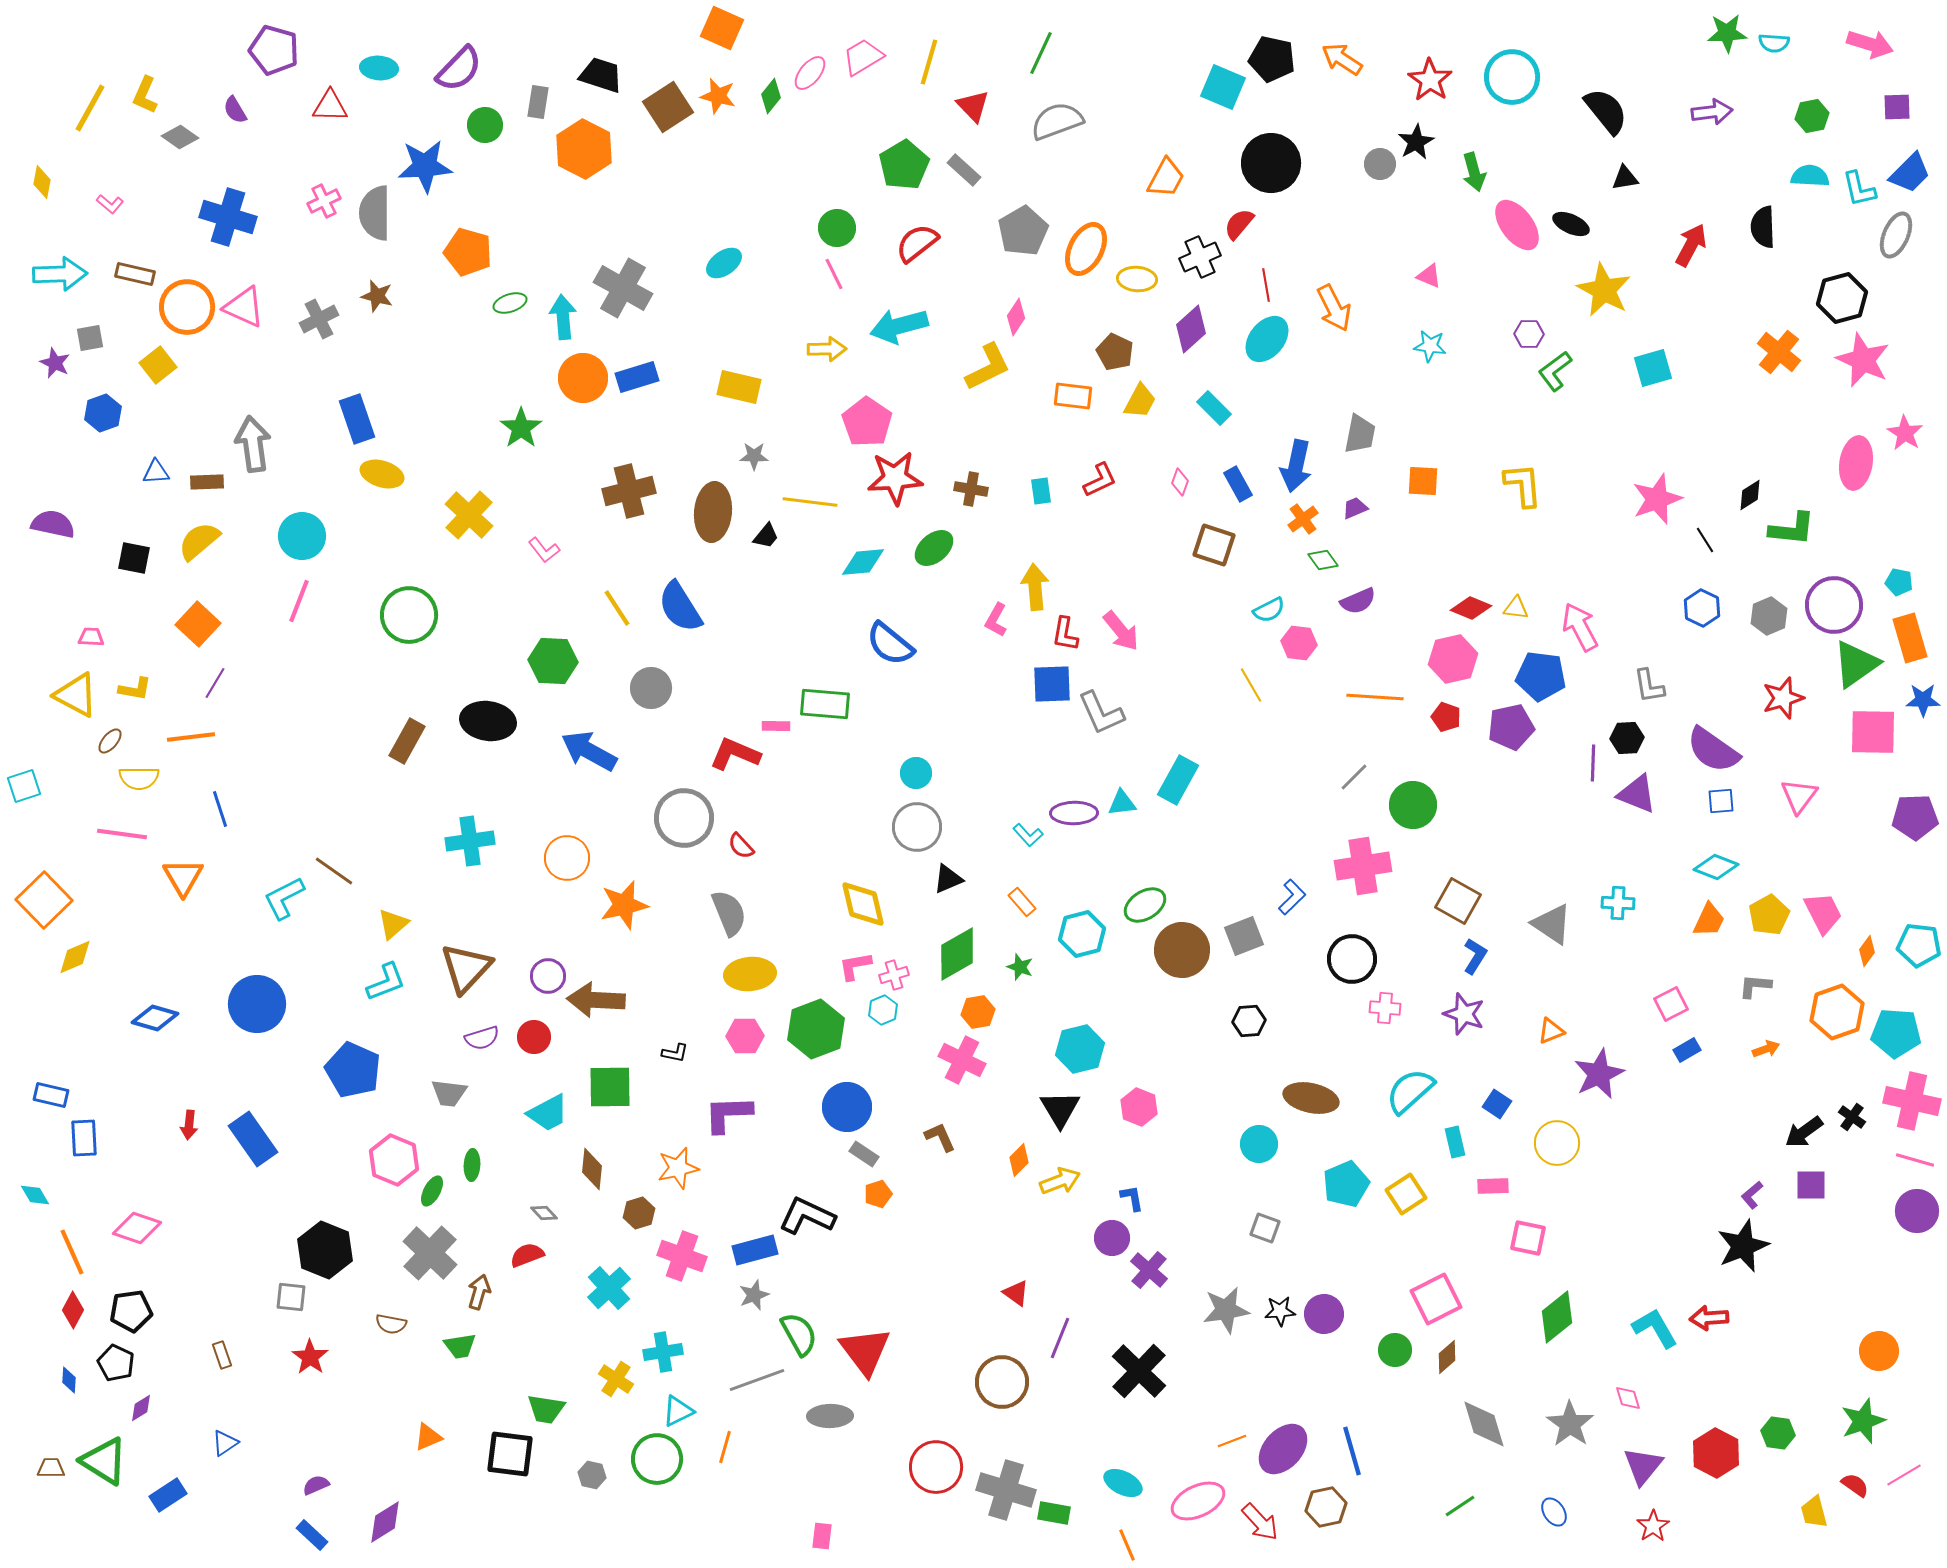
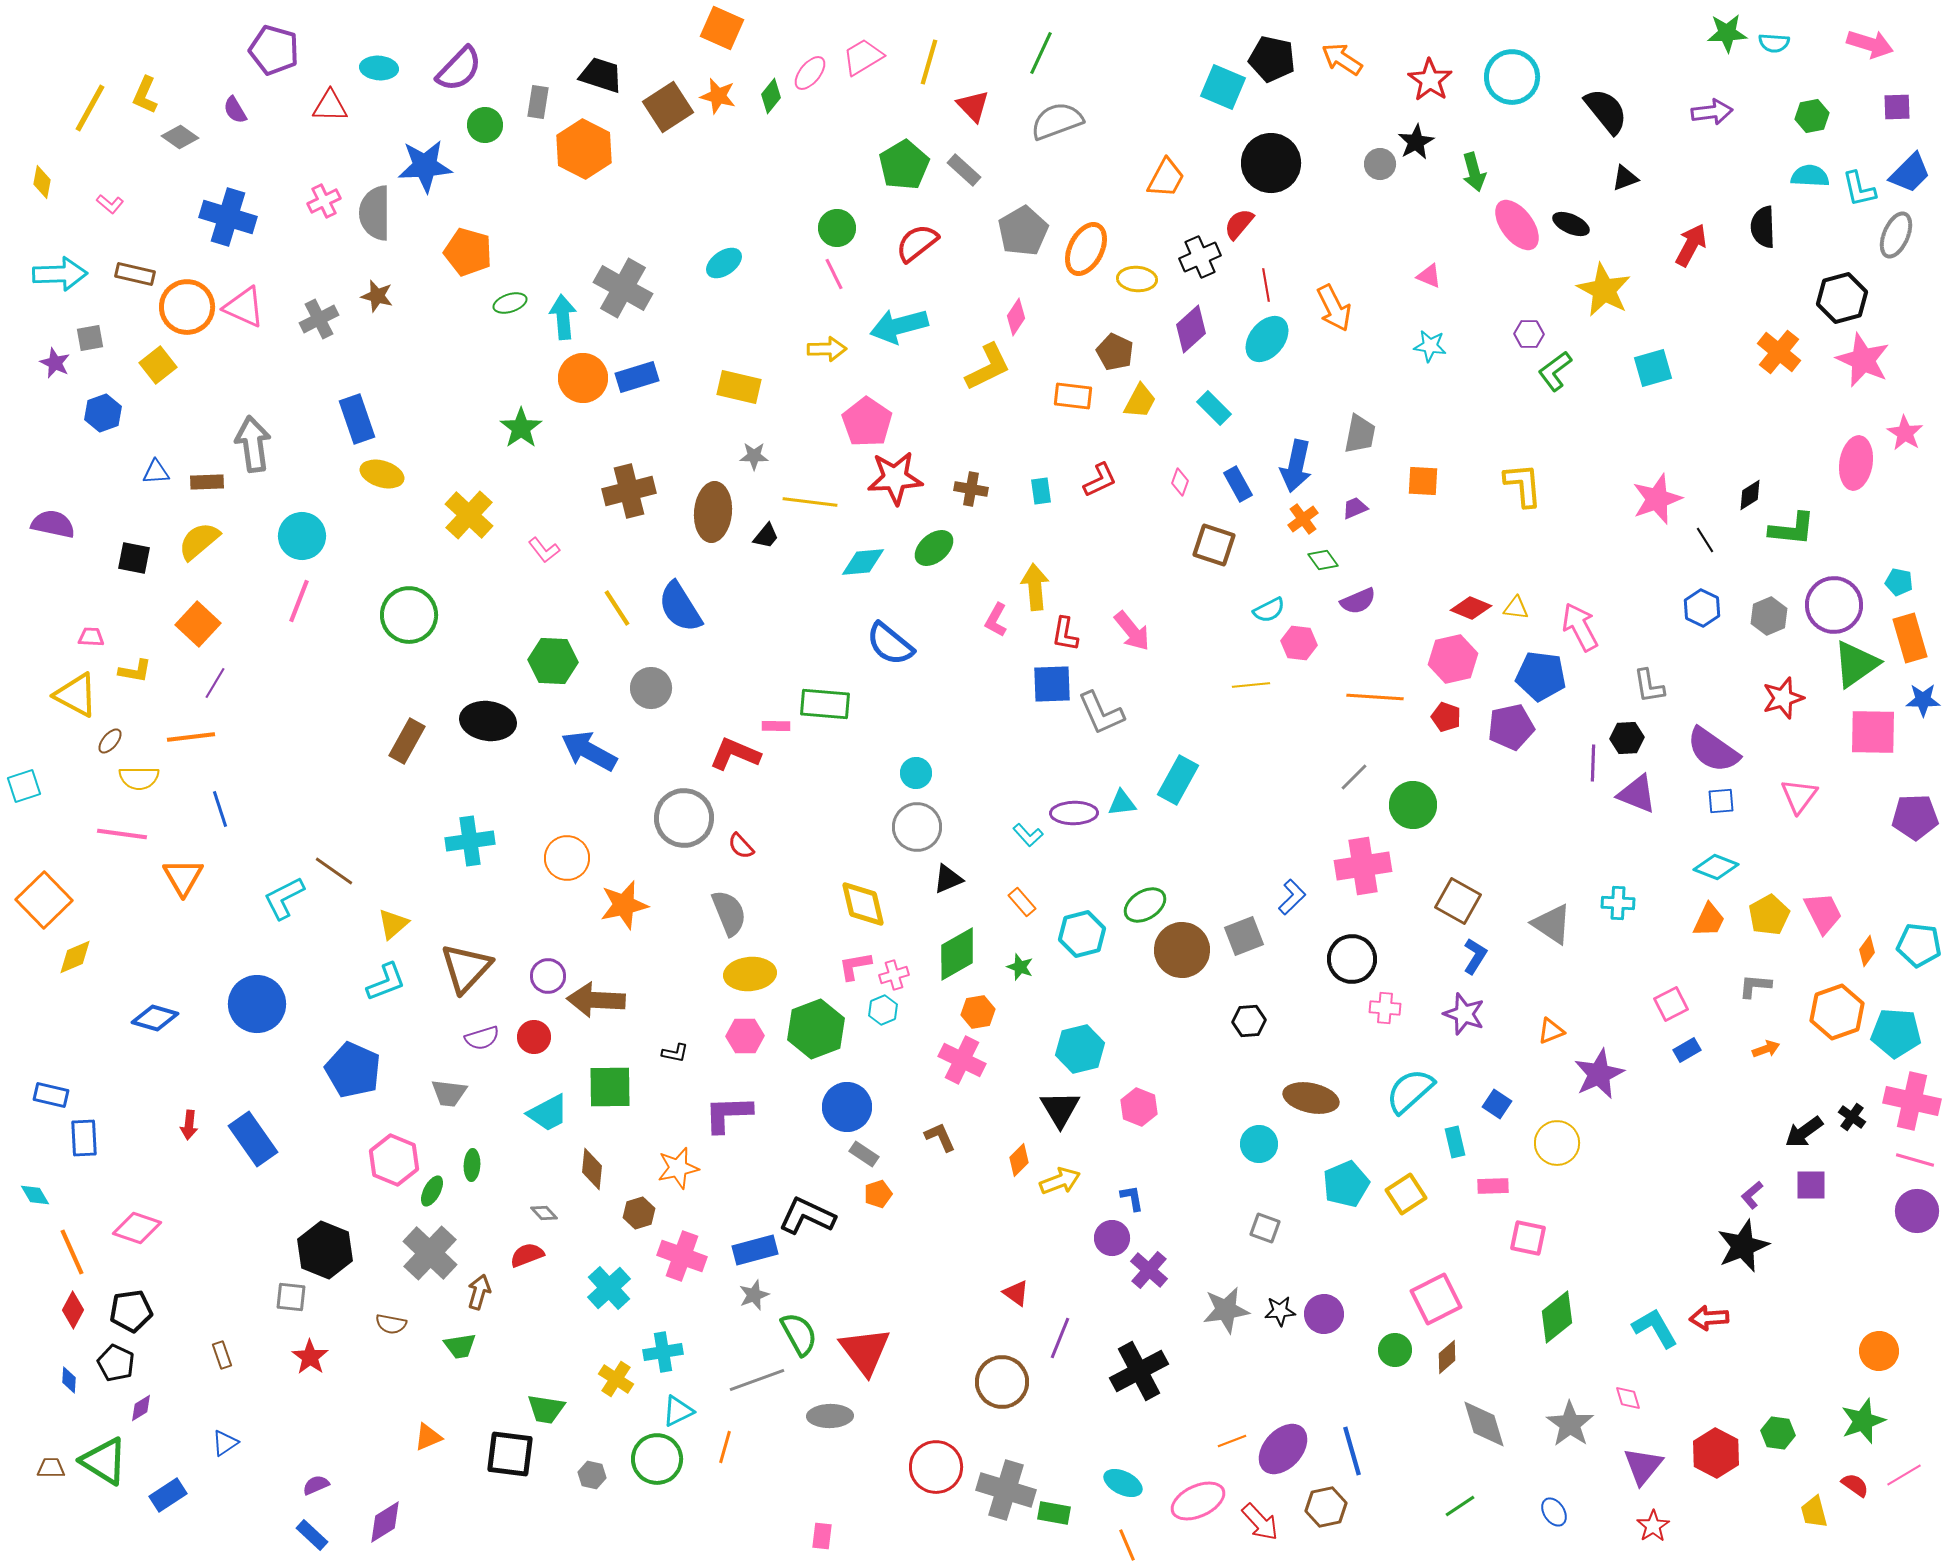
black triangle at (1625, 178): rotated 12 degrees counterclockwise
pink arrow at (1121, 631): moved 11 px right
yellow line at (1251, 685): rotated 66 degrees counterclockwise
yellow L-shape at (135, 689): moved 18 px up
black cross at (1139, 1371): rotated 18 degrees clockwise
